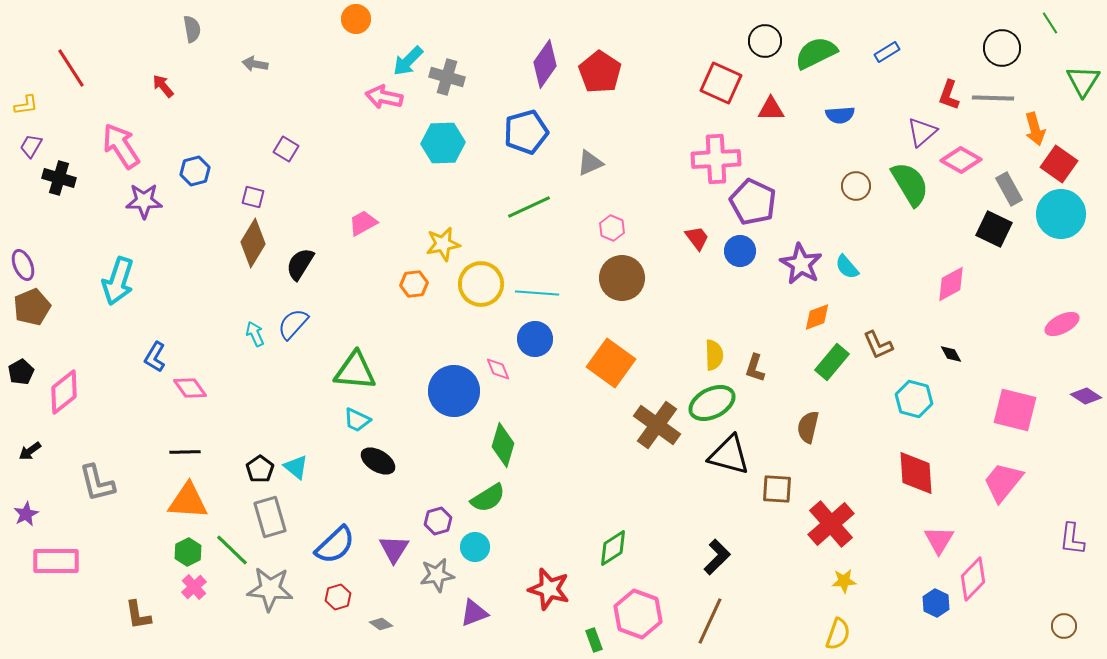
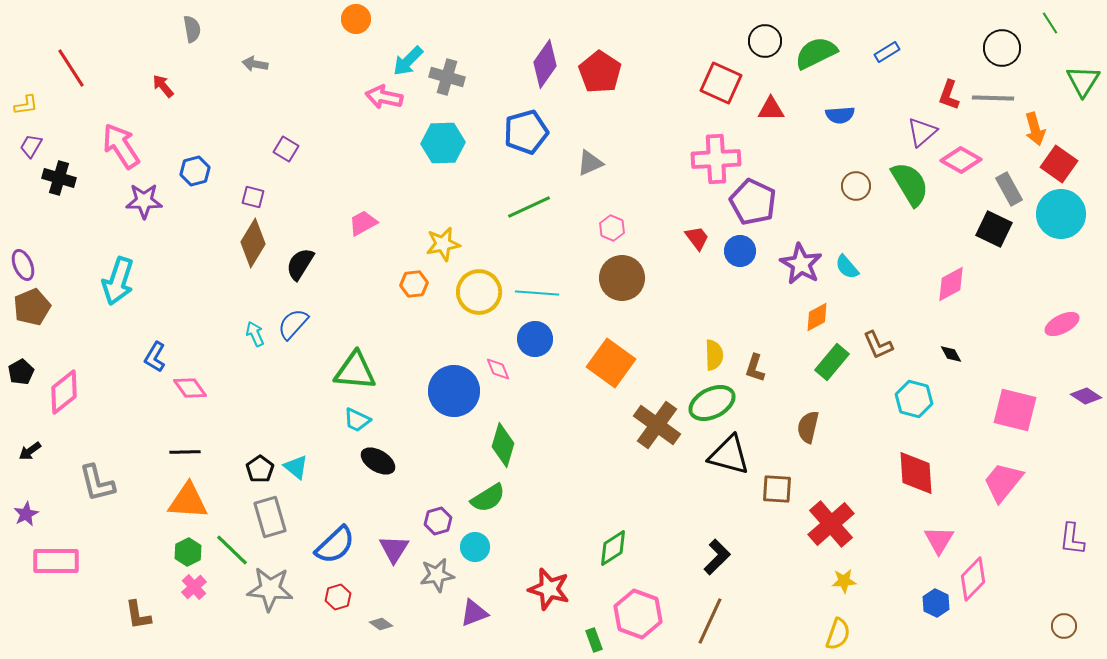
yellow circle at (481, 284): moved 2 px left, 8 px down
orange diamond at (817, 317): rotated 8 degrees counterclockwise
